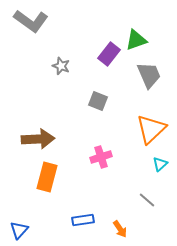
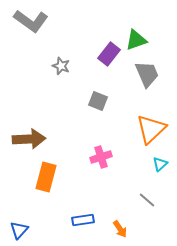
gray trapezoid: moved 2 px left, 1 px up
brown arrow: moved 9 px left
orange rectangle: moved 1 px left
